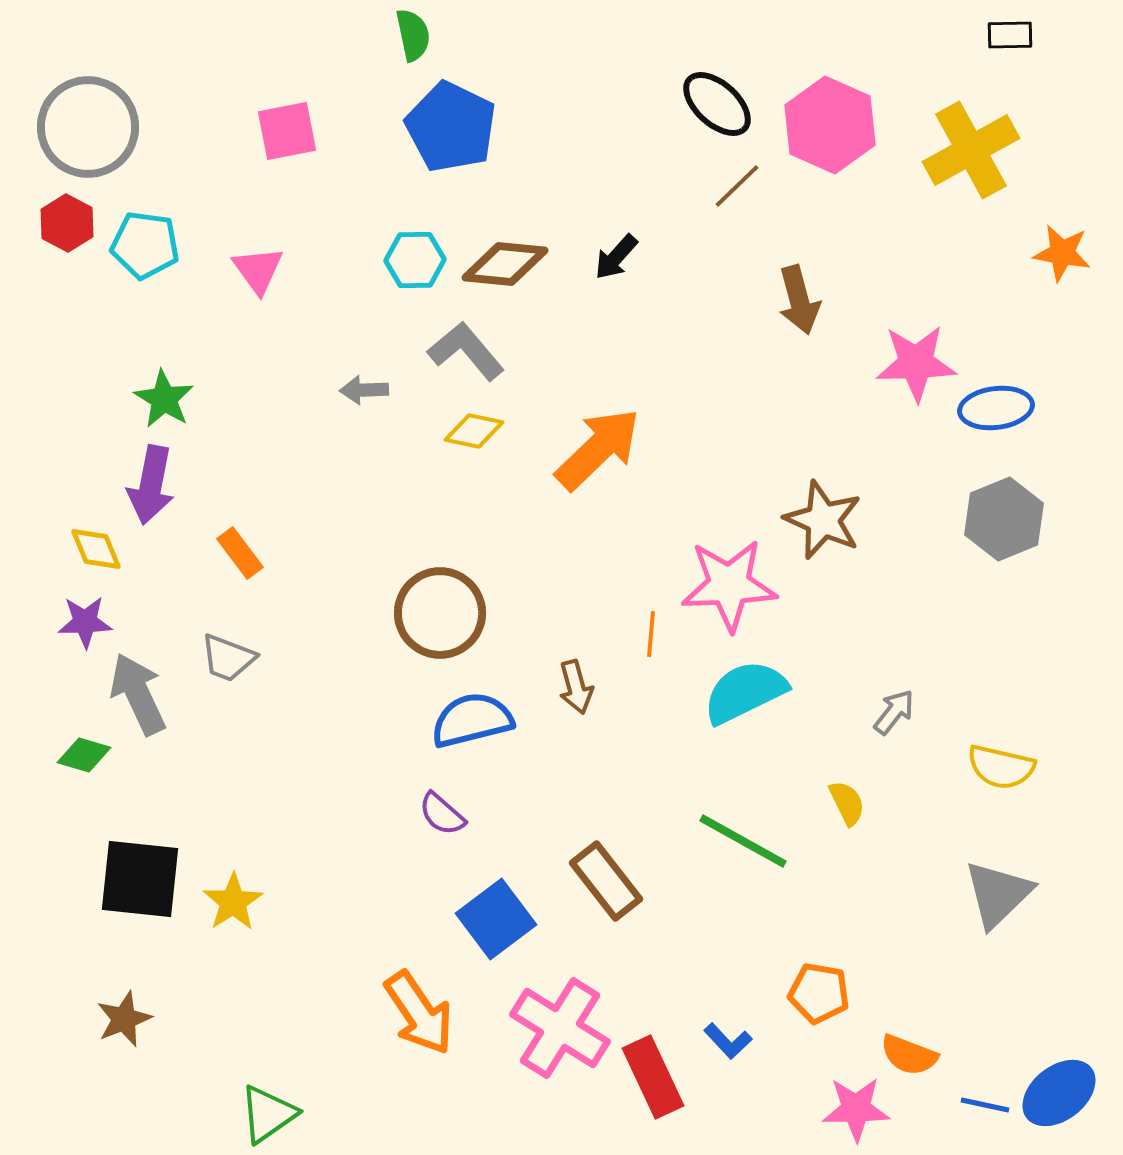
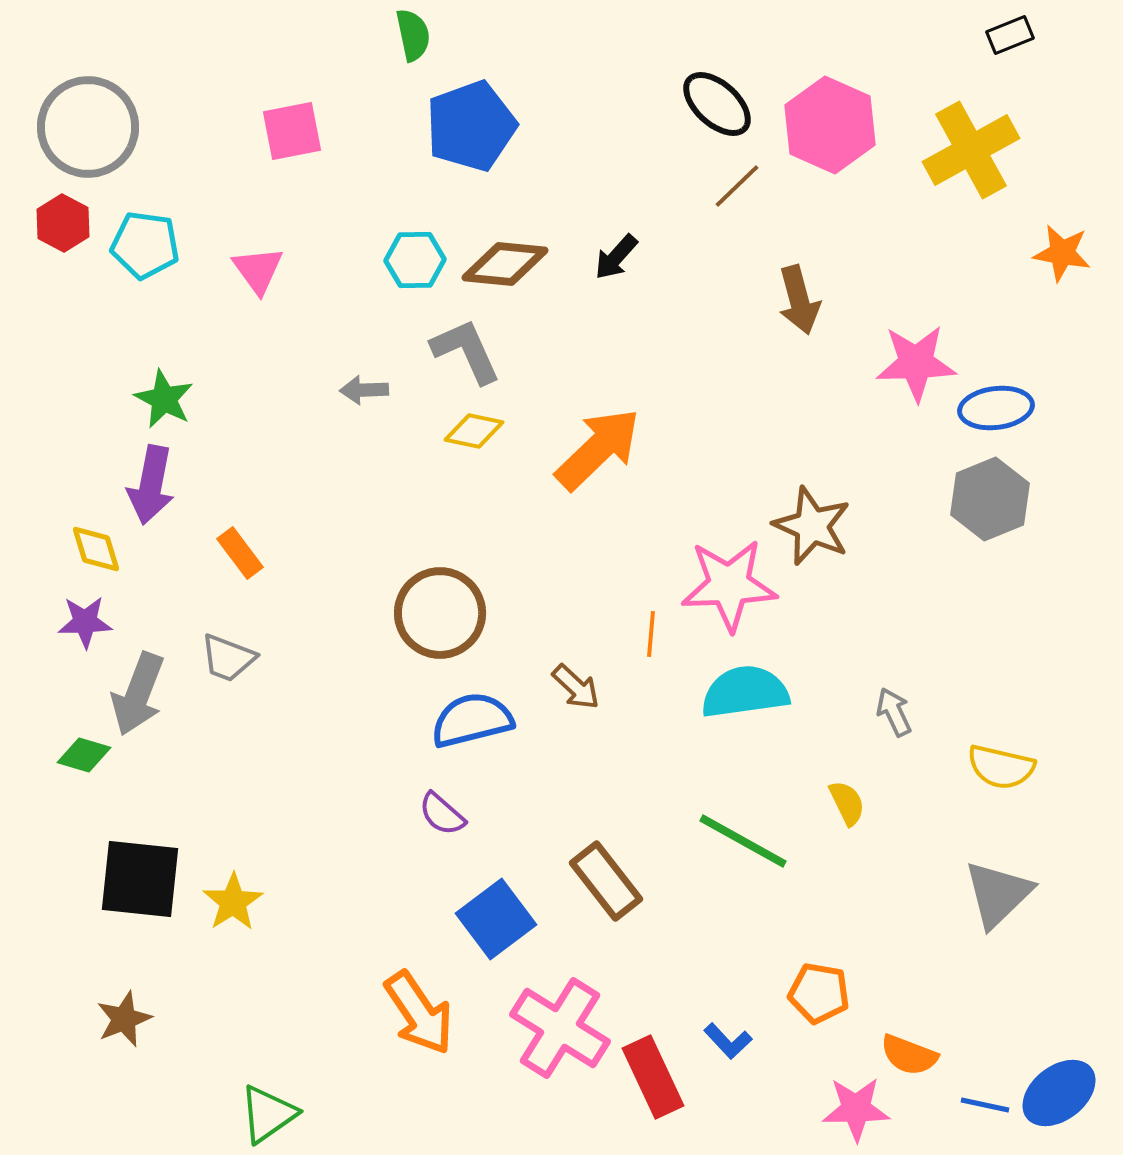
black rectangle at (1010, 35): rotated 21 degrees counterclockwise
blue pentagon at (451, 127): moved 20 px right, 1 px up; rotated 26 degrees clockwise
pink square at (287, 131): moved 5 px right
red hexagon at (67, 223): moved 4 px left
gray L-shape at (466, 351): rotated 16 degrees clockwise
green star at (164, 399): rotated 4 degrees counterclockwise
gray hexagon at (1004, 519): moved 14 px left, 20 px up
brown star at (823, 520): moved 11 px left, 6 px down
yellow diamond at (96, 549): rotated 6 degrees clockwise
brown arrow at (576, 687): rotated 32 degrees counterclockwise
cyan semicircle at (745, 692): rotated 18 degrees clockwise
gray arrow at (138, 694): rotated 134 degrees counterclockwise
gray arrow at (894, 712): rotated 63 degrees counterclockwise
